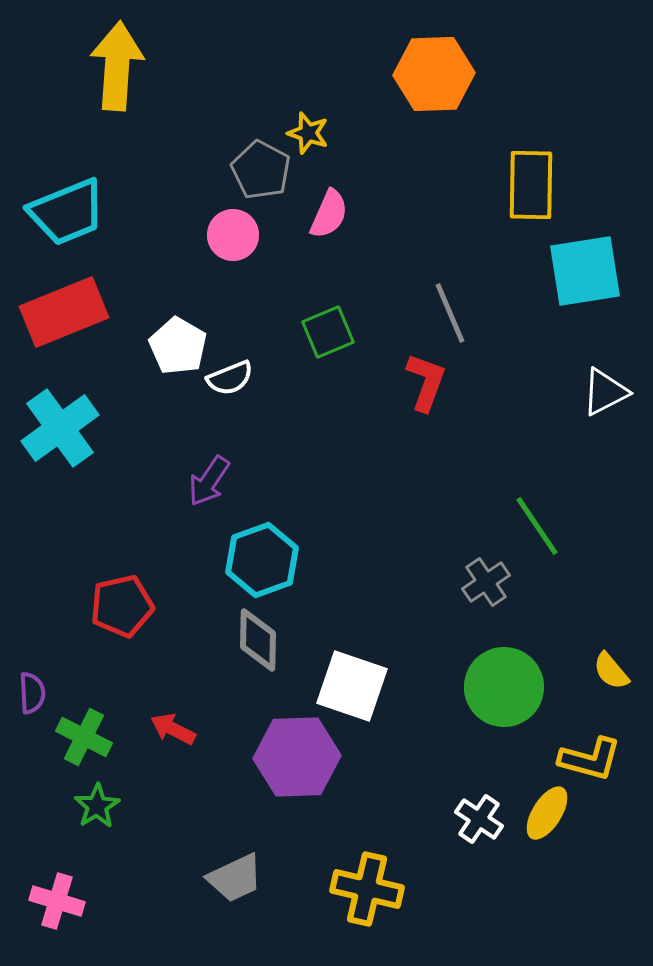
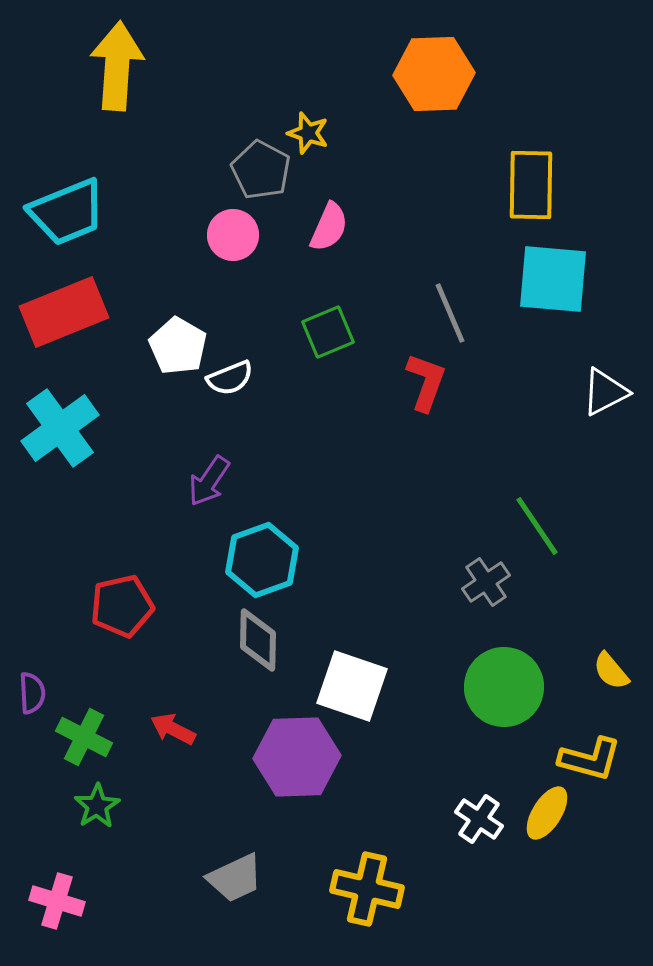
pink semicircle: moved 13 px down
cyan square: moved 32 px left, 8 px down; rotated 14 degrees clockwise
